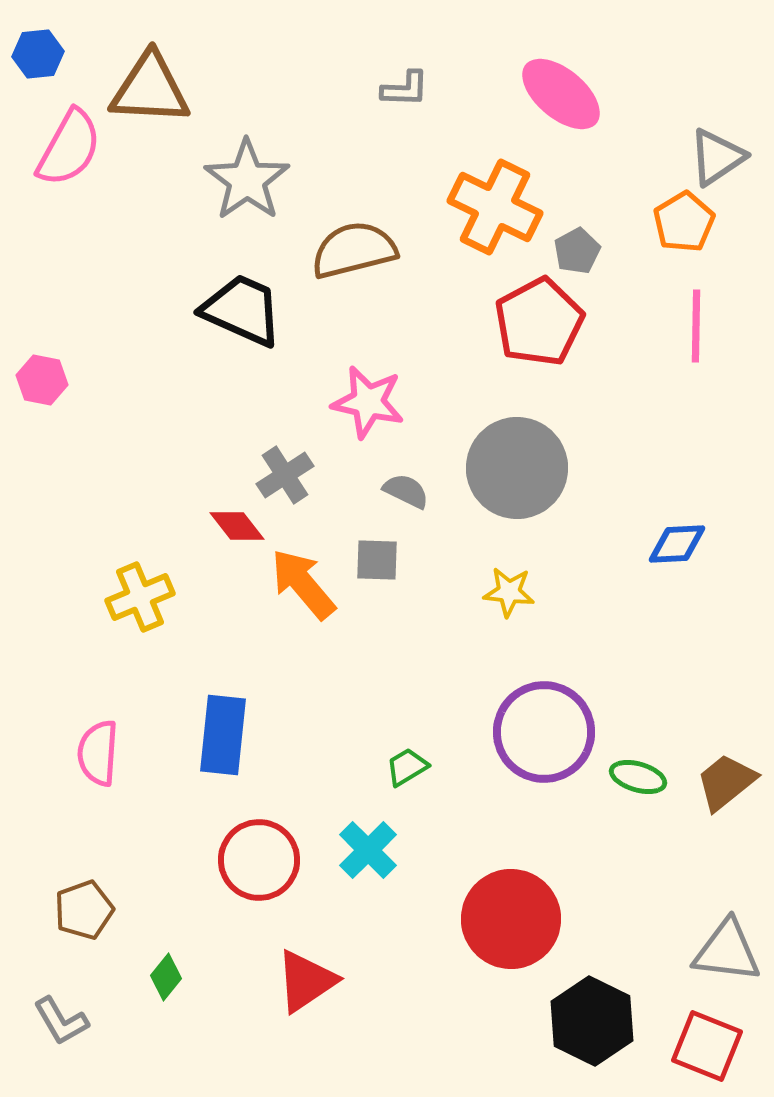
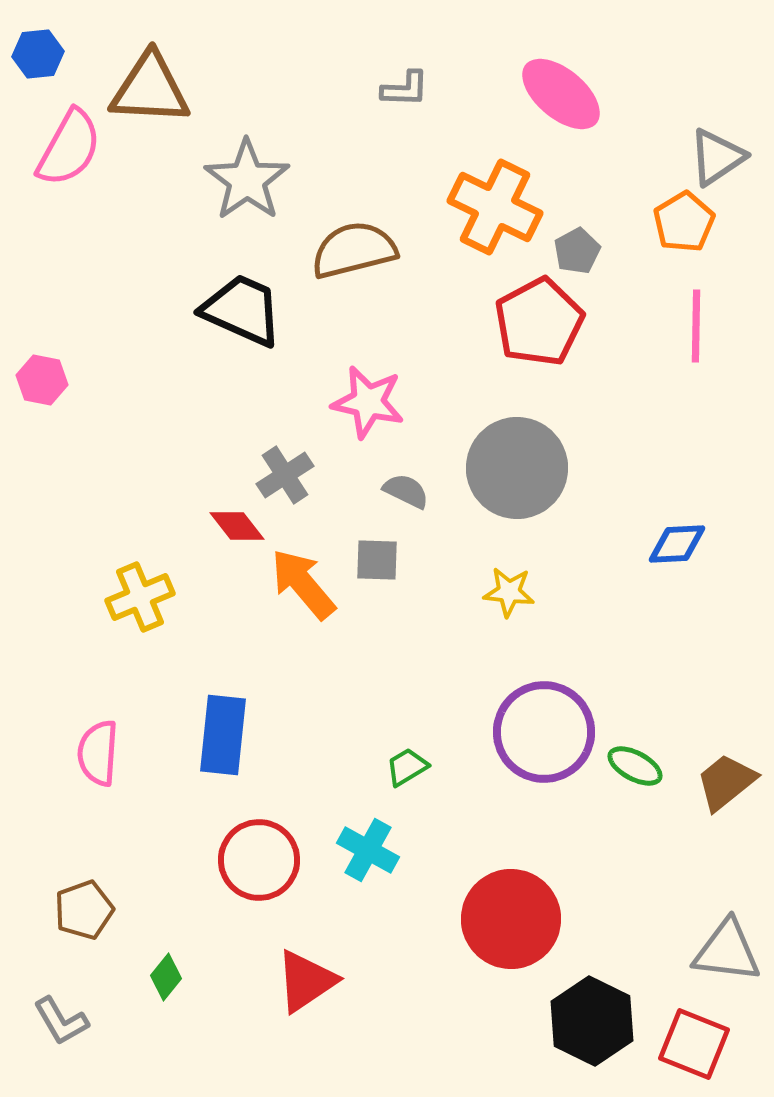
green ellipse at (638, 777): moved 3 px left, 11 px up; rotated 12 degrees clockwise
cyan cross at (368, 850): rotated 16 degrees counterclockwise
red square at (707, 1046): moved 13 px left, 2 px up
